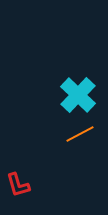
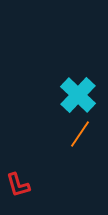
orange line: rotated 28 degrees counterclockwise
